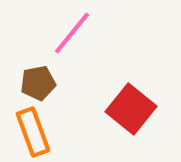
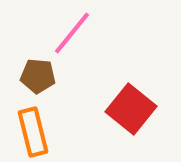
brown pentagon: moved 7 px up; rotated 16 degrees clockwise
orange rectangle: rotated 6 degrees clockwise
